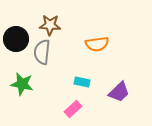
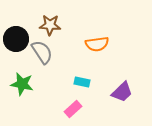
gray semicircle: rotated 140 degrees clockwise
purple trapezoid: moved 3 px right
